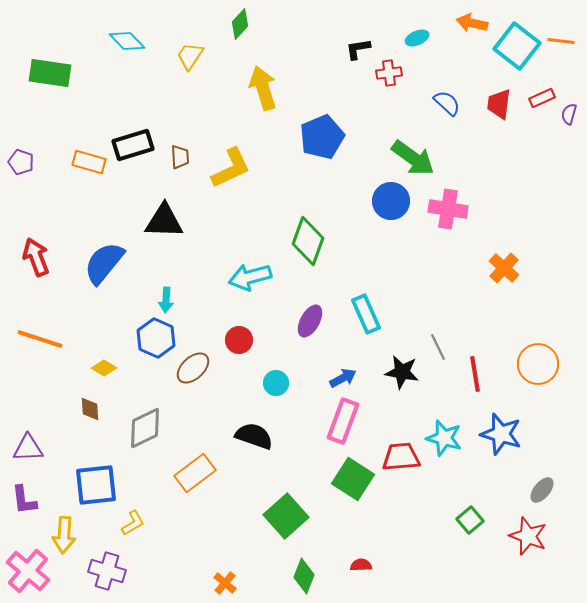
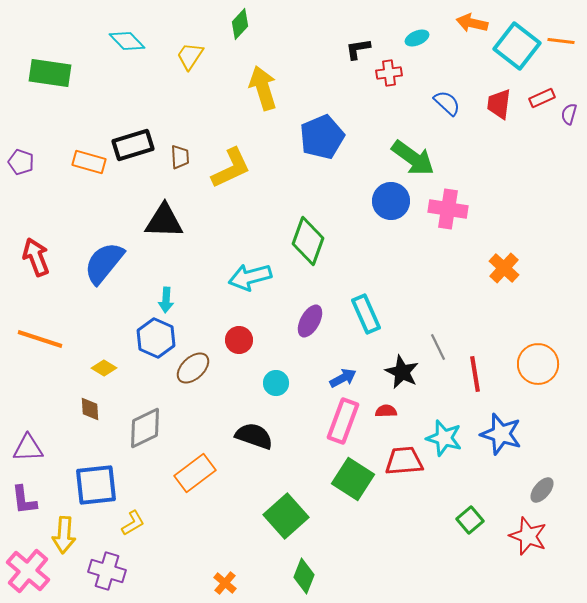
black star at (402, 372): rotated 16 degrees clockwise
red trapezoid at (401, 457): moved 3 px right, 4 px down
red semicircle at (361, 565): moved 25 px right, 154 px up
